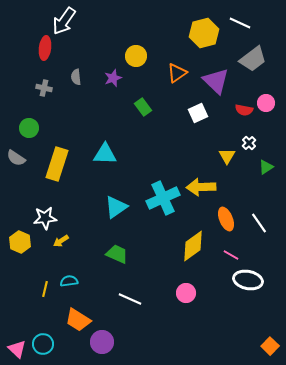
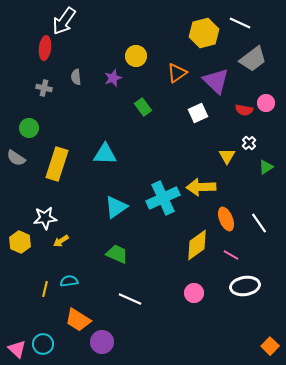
yellow diamond at (193, 246): moved 4 px right, 1 px up
white ellipse at (248, 280): moved 3 px left, 6 px down; rotated 20 degrees counterclockwise
pink circle at (186, 293): moved 8 px right
